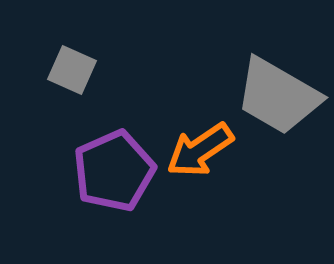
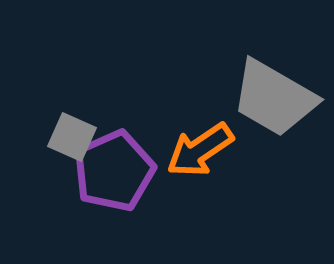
gray square: moved 67 px down
gray trapezoid: moved 4 px left, 2 px down
